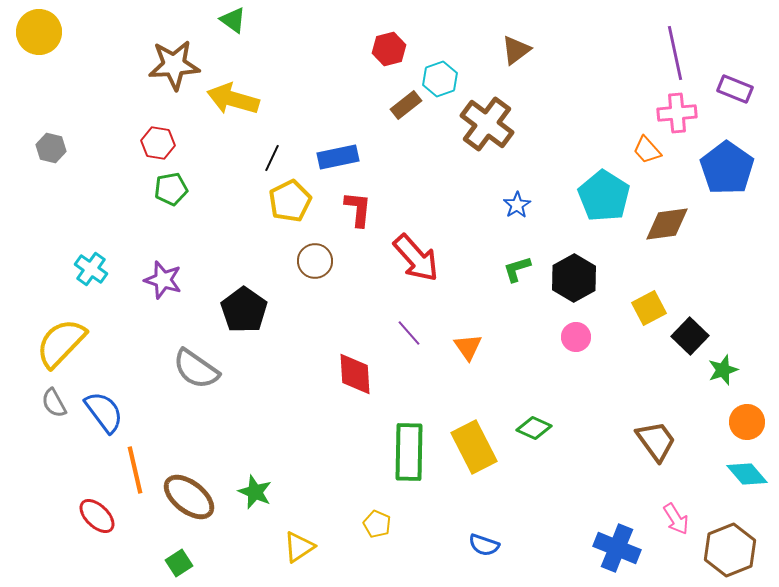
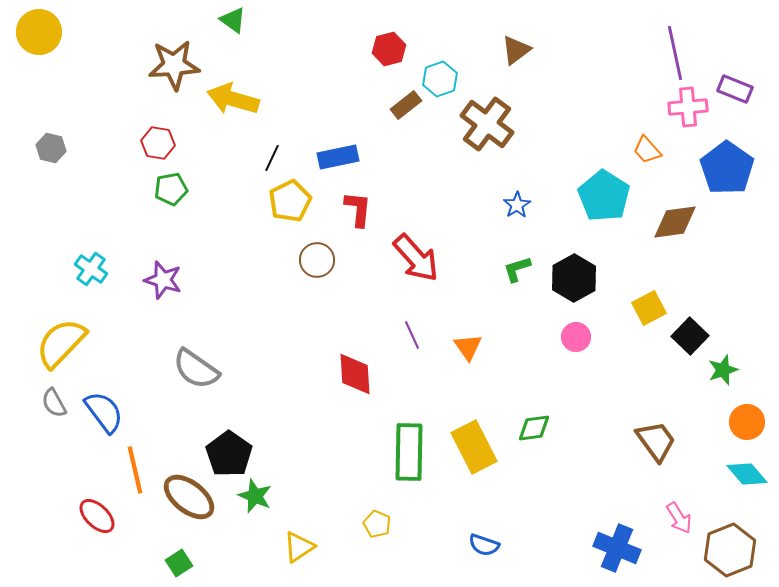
pink cross at (677, 113): moved 11 px right, 6 px up
brown diamond at (667, 224): moved 8 px right, 2 px up
brown circle at (315, 261): moved 2 px right, 1 px up
black pentagon at (244, 310): moved 15 px left, 144 px down
purple line at (409, 333): moved 3 px right, 2 px down; rotated 16 degrees clockwise
green diamond at (534, 428): rotated 32 degrees counterclockwise
green star at (255, 492): moved 4 px down
pink arrow at (676, 519): moved 3 px right, 1 px up
